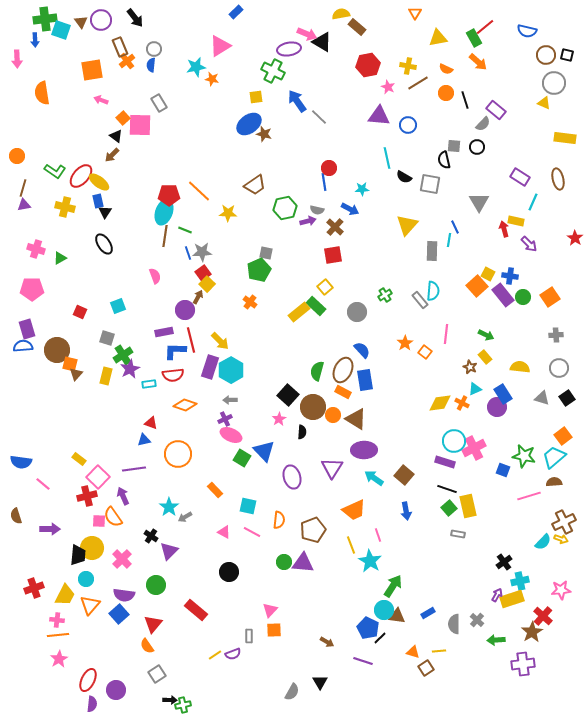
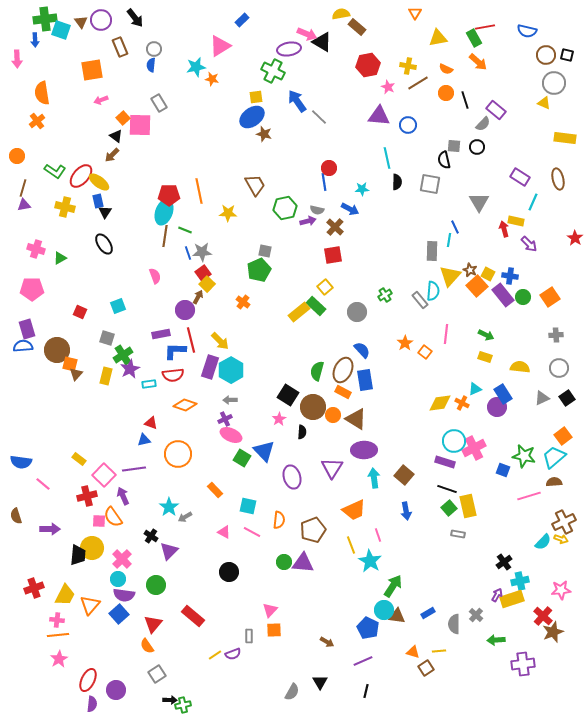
blue rectangle at (236, 12): moved 6 px right, 8 px down
red line at (485, 27): rotated 30 degrees clockwise
orange cross at (127, 61): moved 90 px left, 60 px down
pink arrow at (101, 100): rotated 40 degrees counterclockwise
blue ellipse at (249, 124): moved 3 px right, 7 px up
black semicircle at (404, 177): moved 7 px left, 5 px down; rotated 119 degrees counterclockwise
brown trapezoid at (255, 185): rotated 85 degrees counterclockwise
orange line at (199, 191): rotated 35 degrees clockwise
yellow triangle at (407, 225): moved 43 px right, 51 px down
gray square at (266, 253): moved 1 px left, 2 px up
orange cross at (250, 302): moved 7 px left
purple rectangle at (164, 332): moved 3 px left, 2 px down
yellow rectangle at (485, 357): rotated 32 degrees counterclockwise
brown star at (470, 367): moved 97 px up
black square at (288, 395): rotated 10 degrees counterclockwise
gray triangle at (542, 398): rotated 42 degrees counterclockwise
pink square at (98, 477): moved 6 px right, 2 px up
cyan arrow at (374, 478): rotated 48 degrees clockwise
cyan circle at (86, 579): moved 32 px right
red rectangle at (196, 610): moved 3 px left, 6 px down
gray cross at (477, 620): moved 1 px left, 5 px up
brown star at (532, 632): moved 21 px right; rotated 10 degrees clockwise
black line at (380, 638): moved 14 px left, 53 px down; rotated 32 degrees counterclockwise
purple line at (363, 661): rotated 42 degrees counterclockwise
